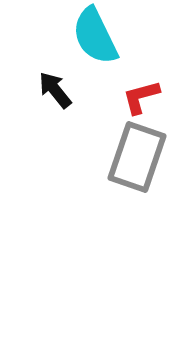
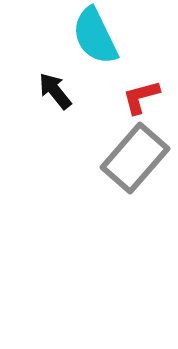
black arrow: moved 1 px down
gray rectangle: moved 2 px left, 1 px down; rotated 22 degrees clockwise
